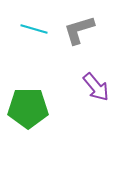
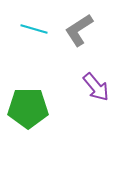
gray L-shape: rotated 16 degrees counterclockwise
